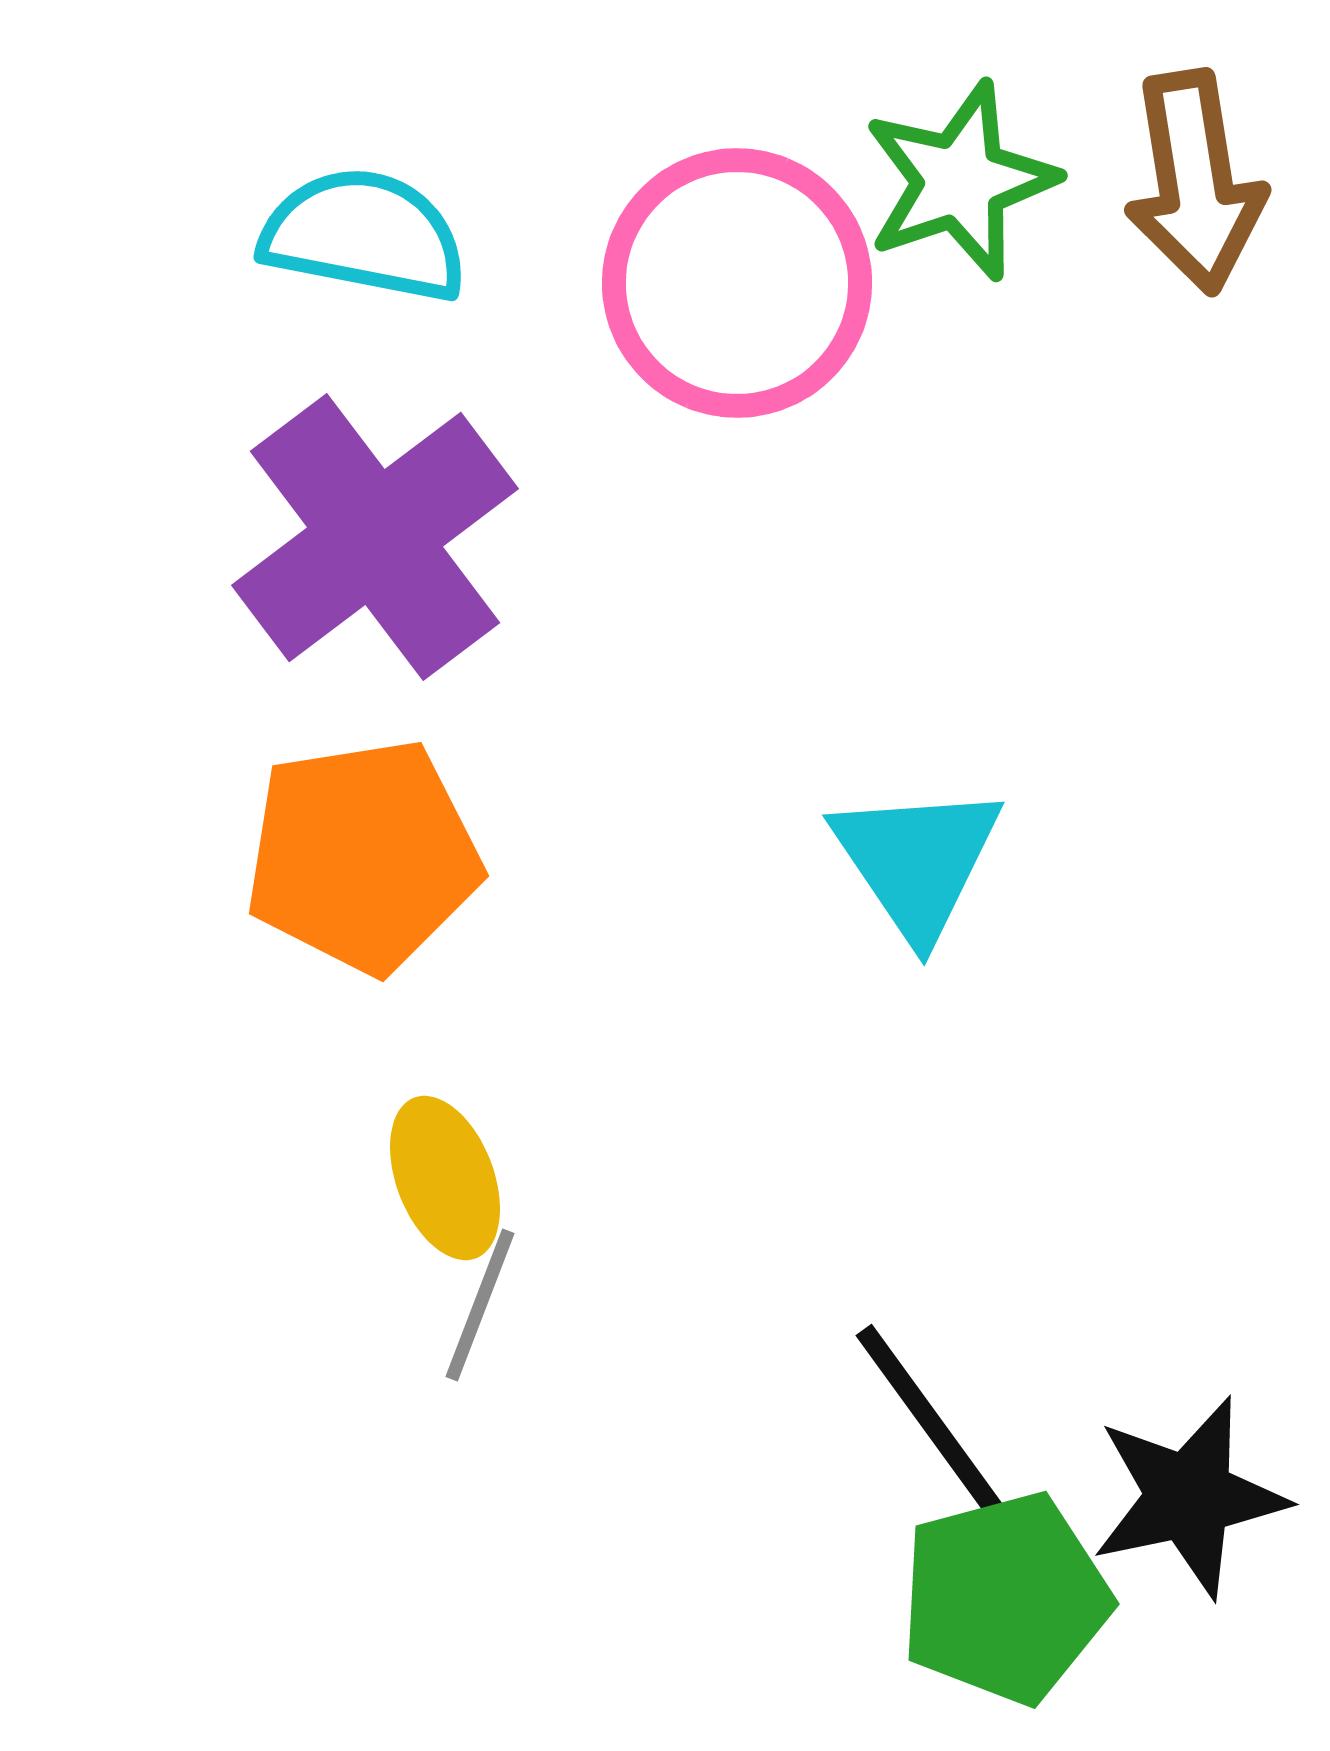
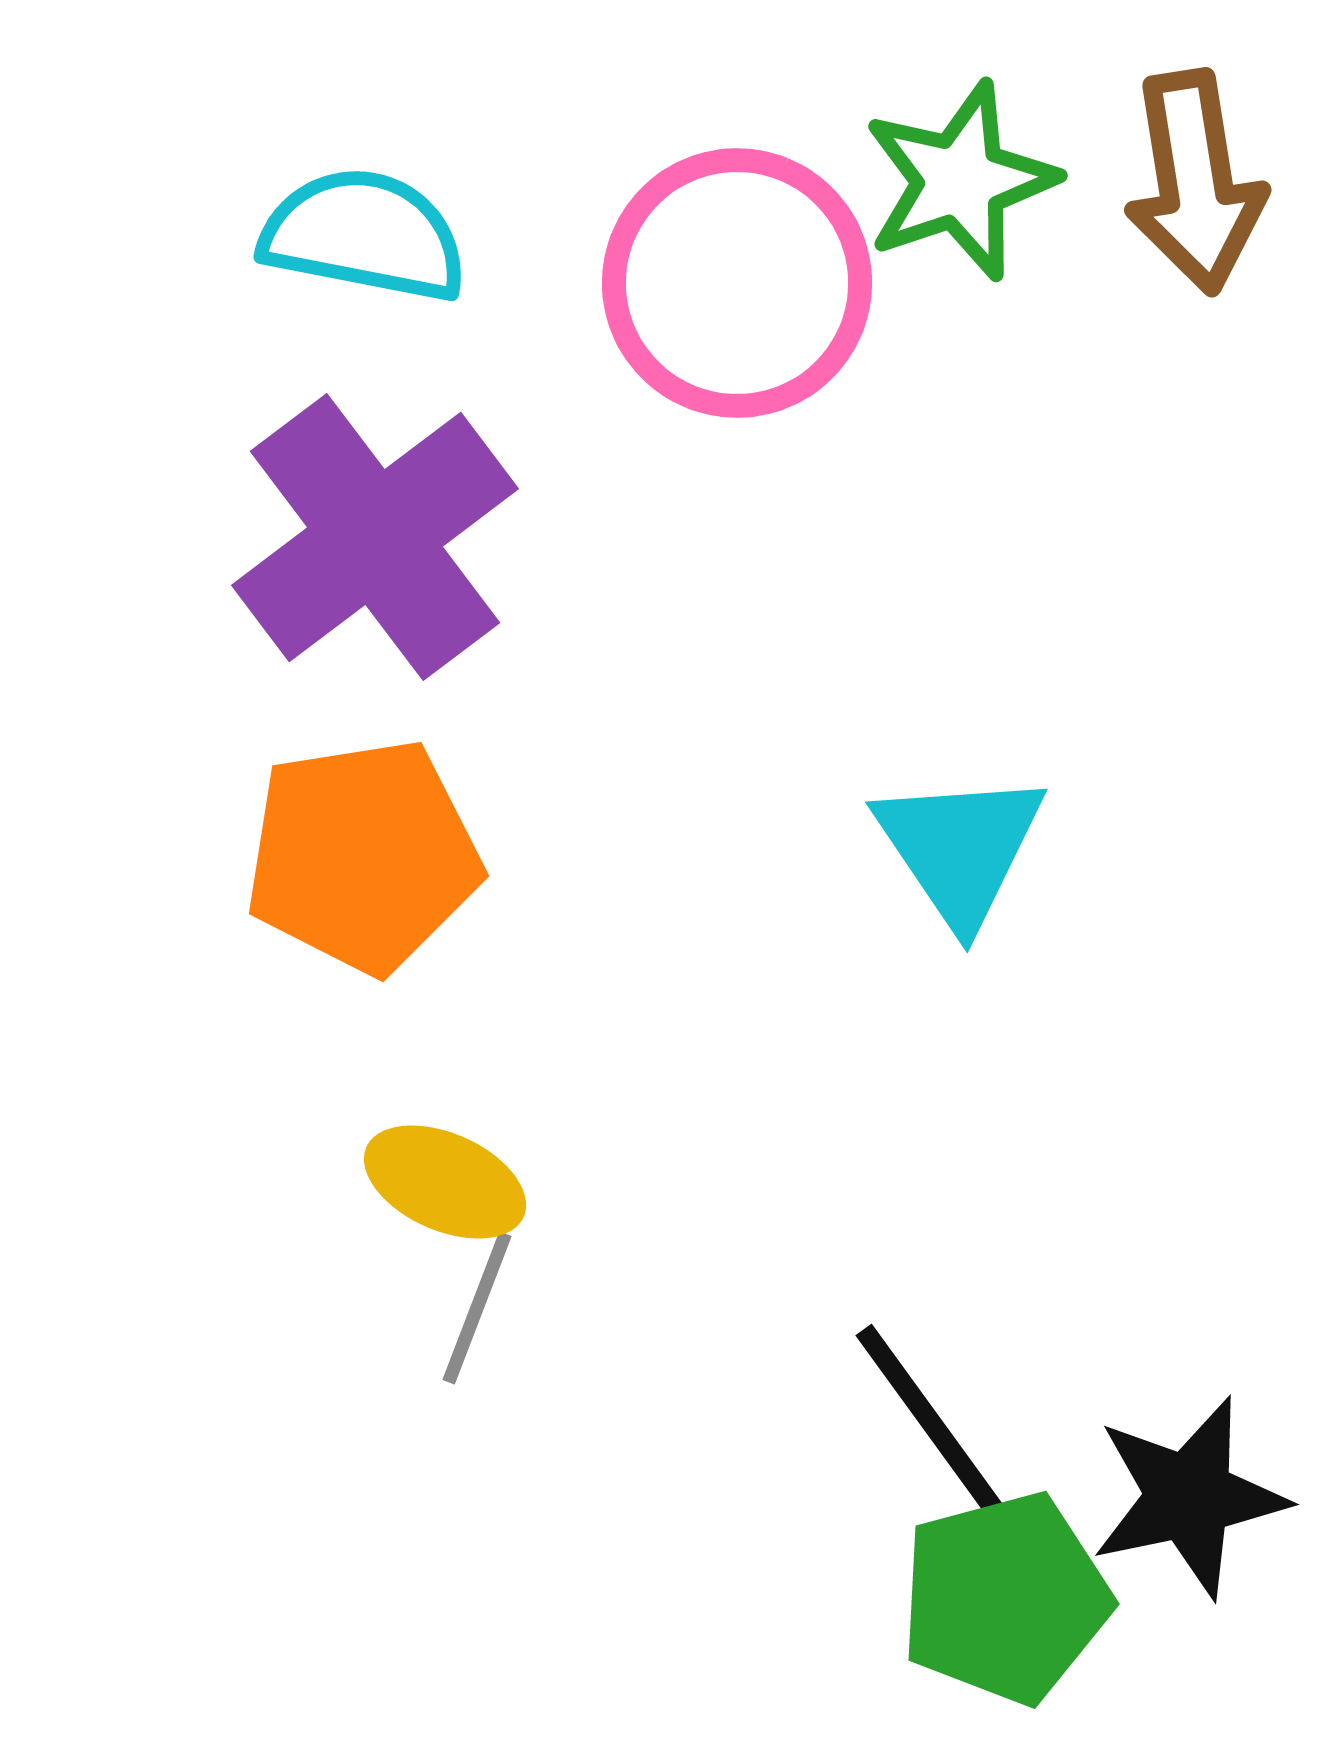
cyan triangle: moved 43 px right, 13 px up
yellow ellipse: moved 4 px down; rotated 45 degrees counterclockwise
gray line: moved 3 px left, 3 px down
